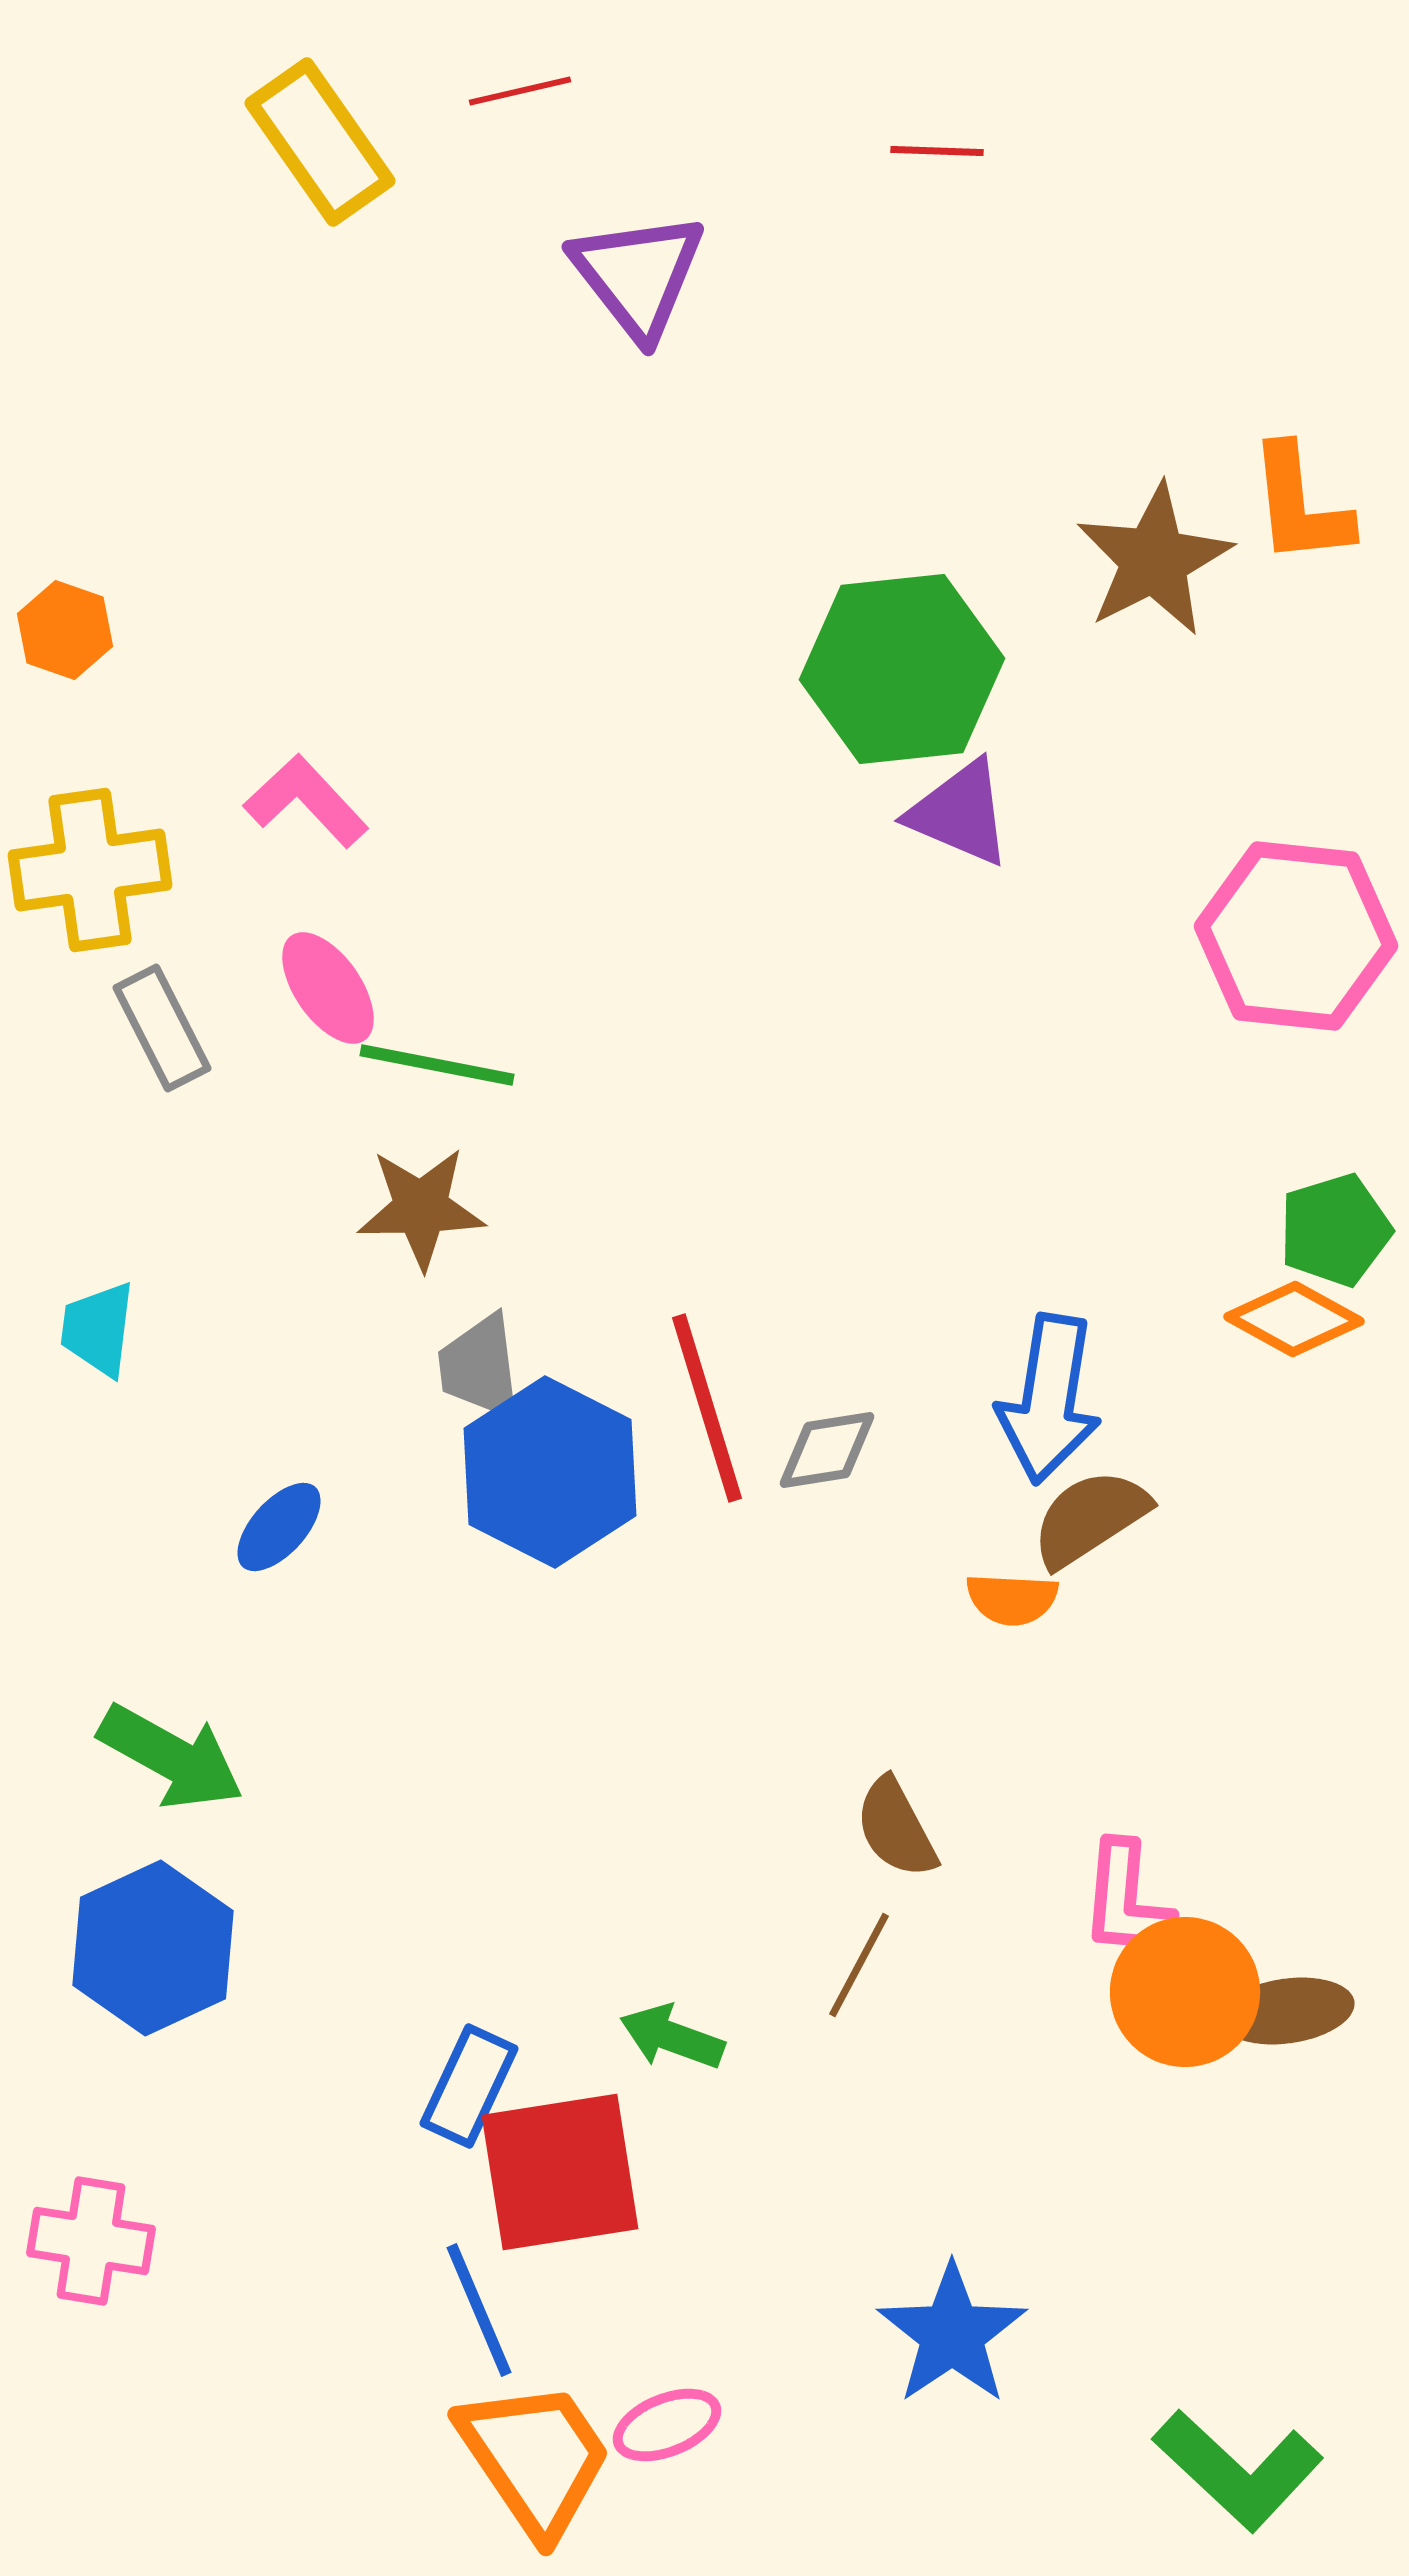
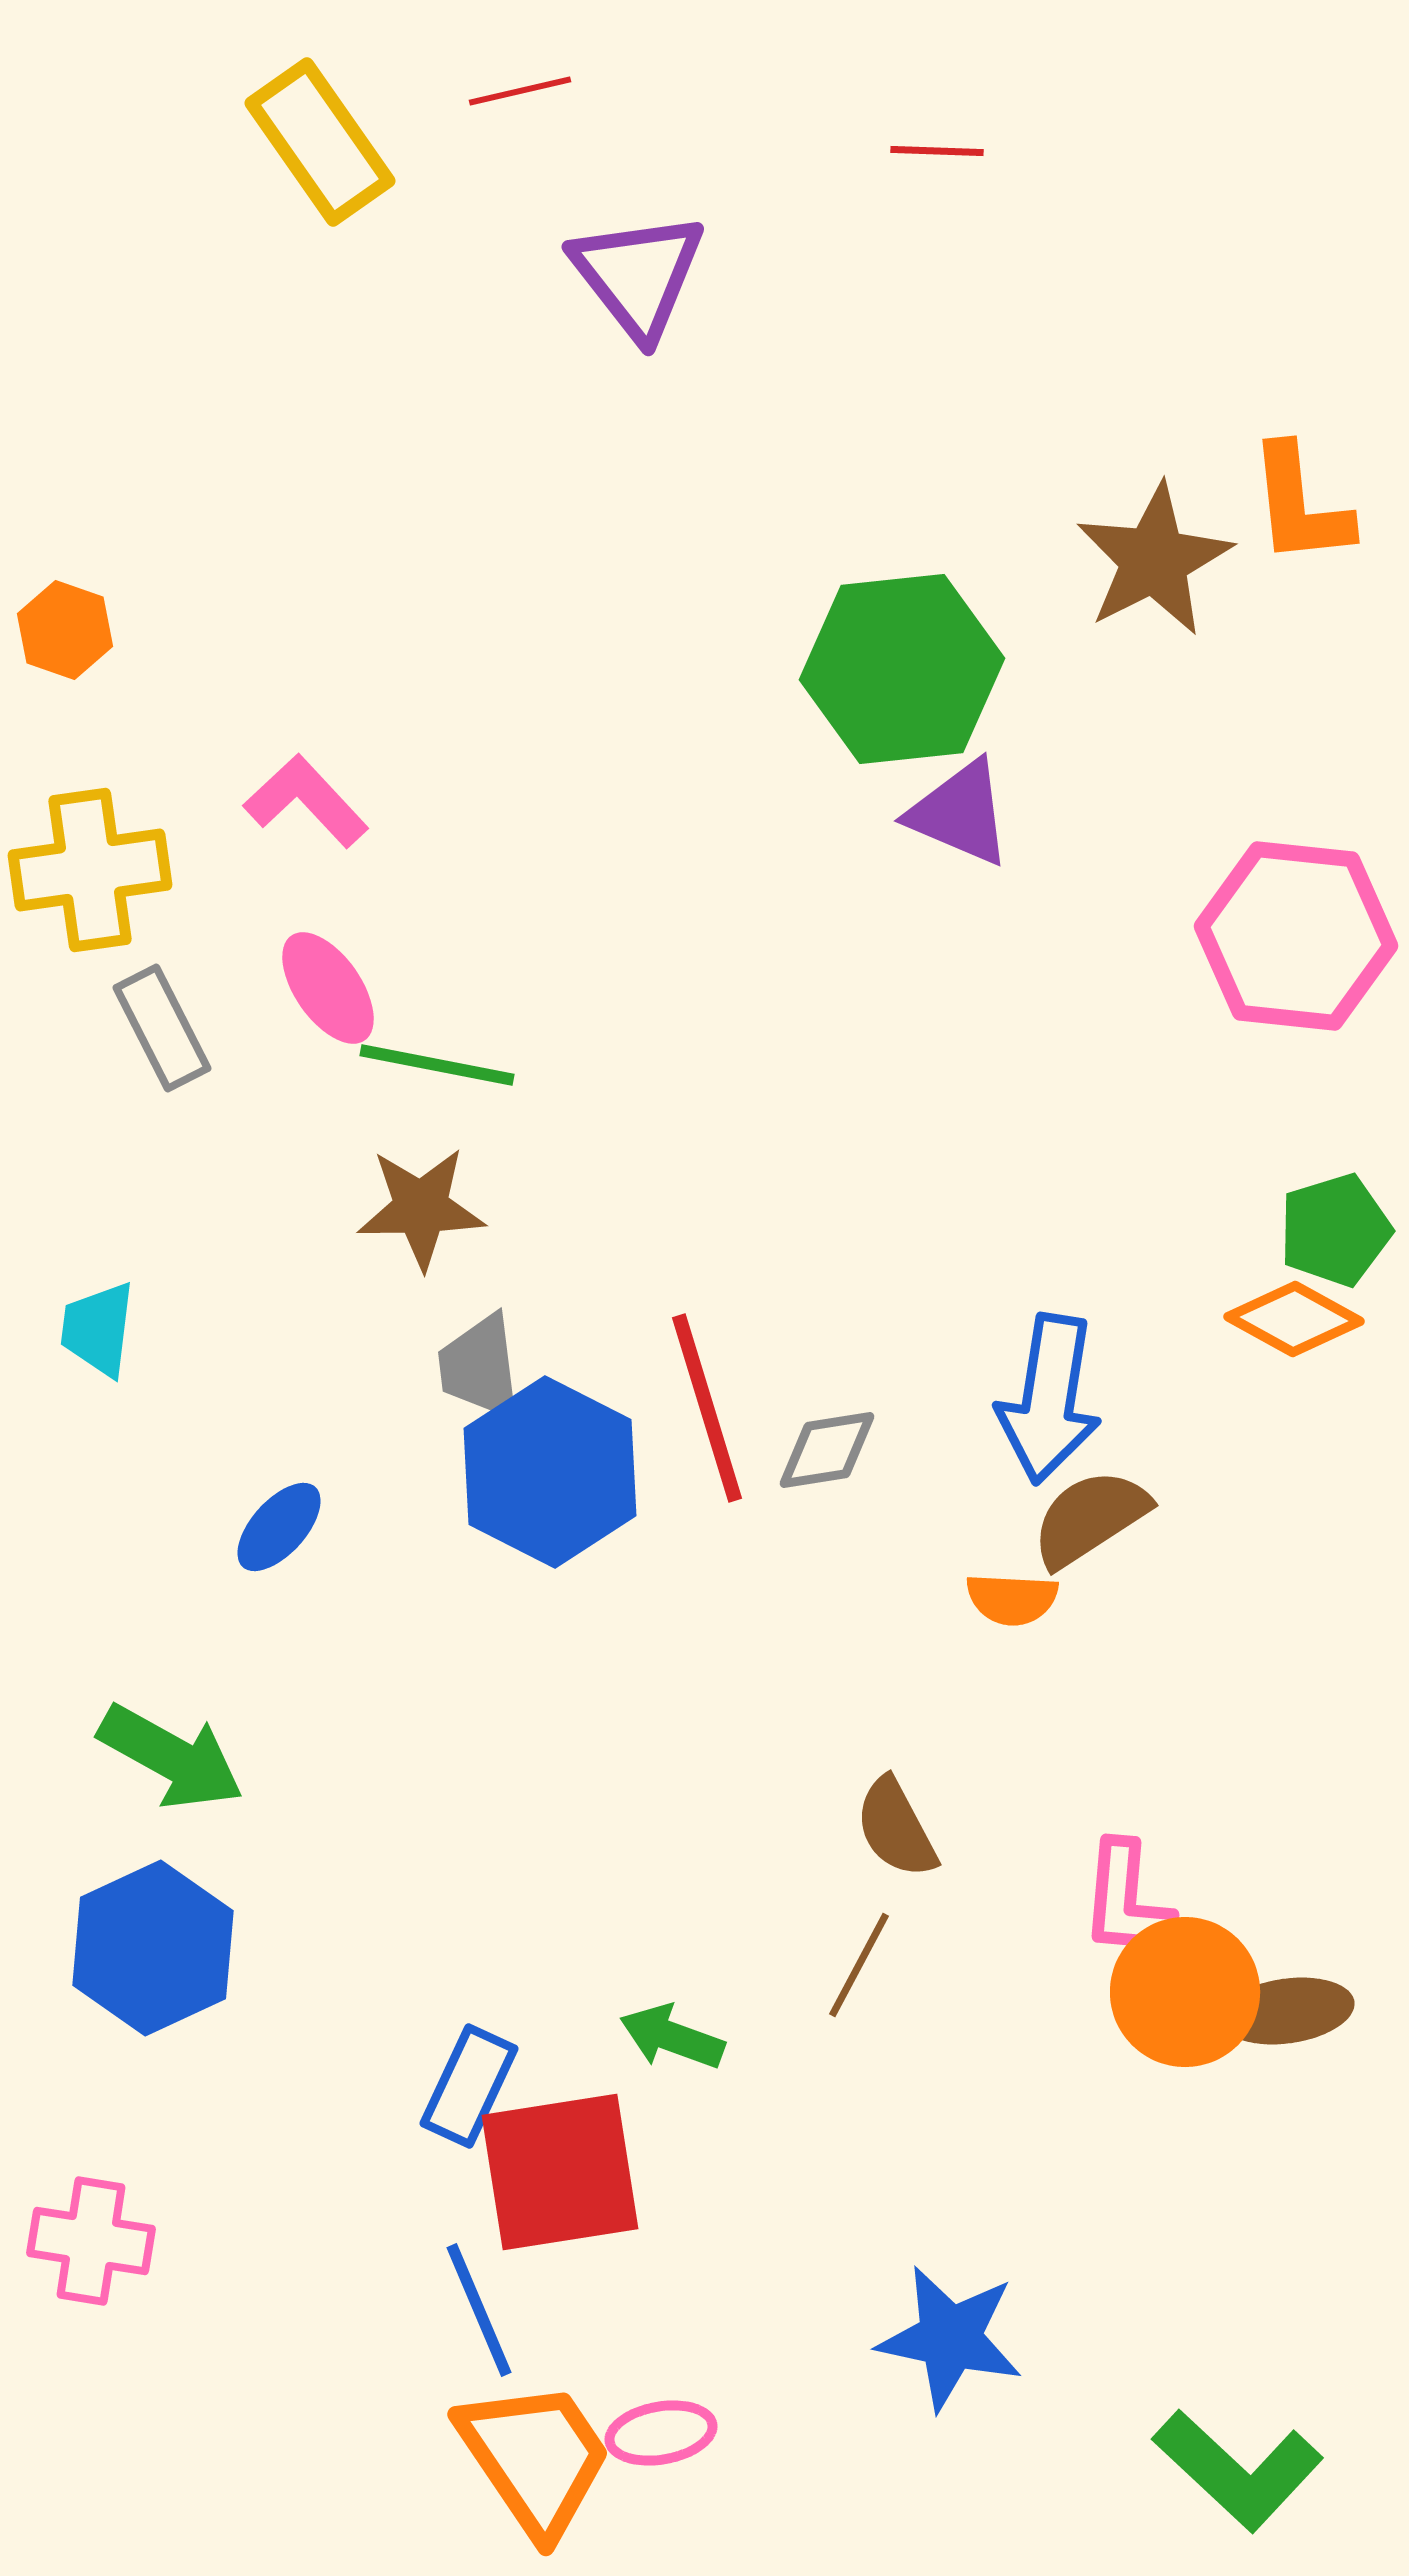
blue star at (952, 2334): moved 2 px left, 4 px down; rotated 26 degrees counterclockwise
pink ellipse at (667, 2425): moved 6 px left, 8 px down; rotated 12 degrees clockwise
